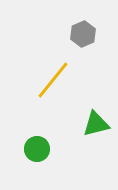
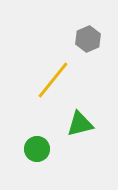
gray hexagon: moved 5 px right, 5 px down
green triangle: moved 16 px left
